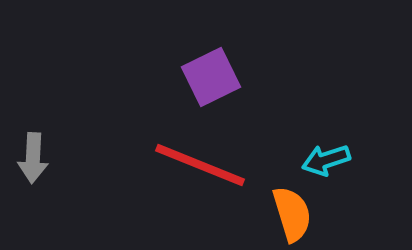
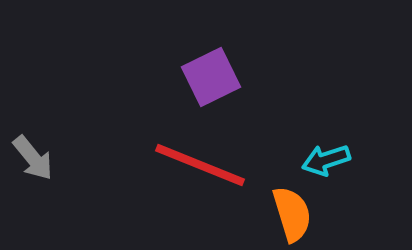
gray arrow: rotated 42 degrees counterclockwise
